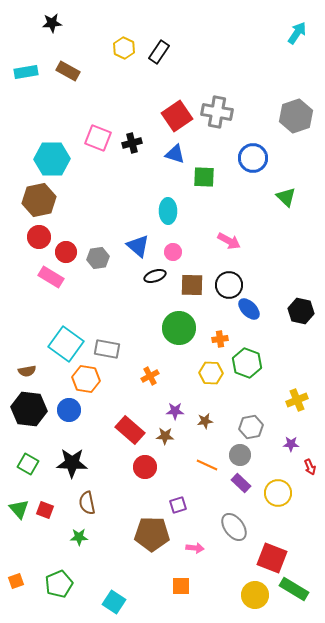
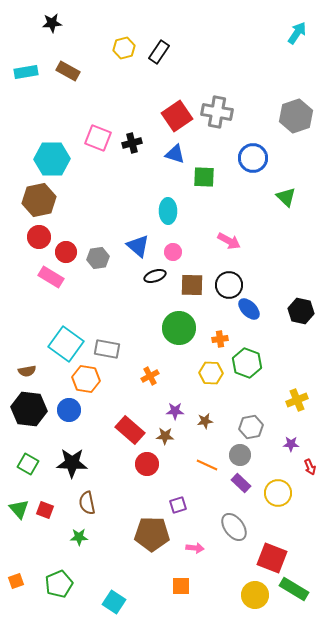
yellow hexagon at (124, 48): rotated 20 degrees clockwise
red circle at (145, 467): moved 2 px right, 3 px up
